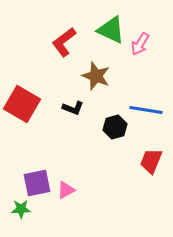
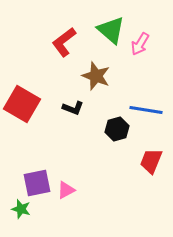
green triangle: rotated 16 degrees clockwise
black hexagon: moved 2 px right, 2 px down
green star: rotated 18 degrees clockwise
